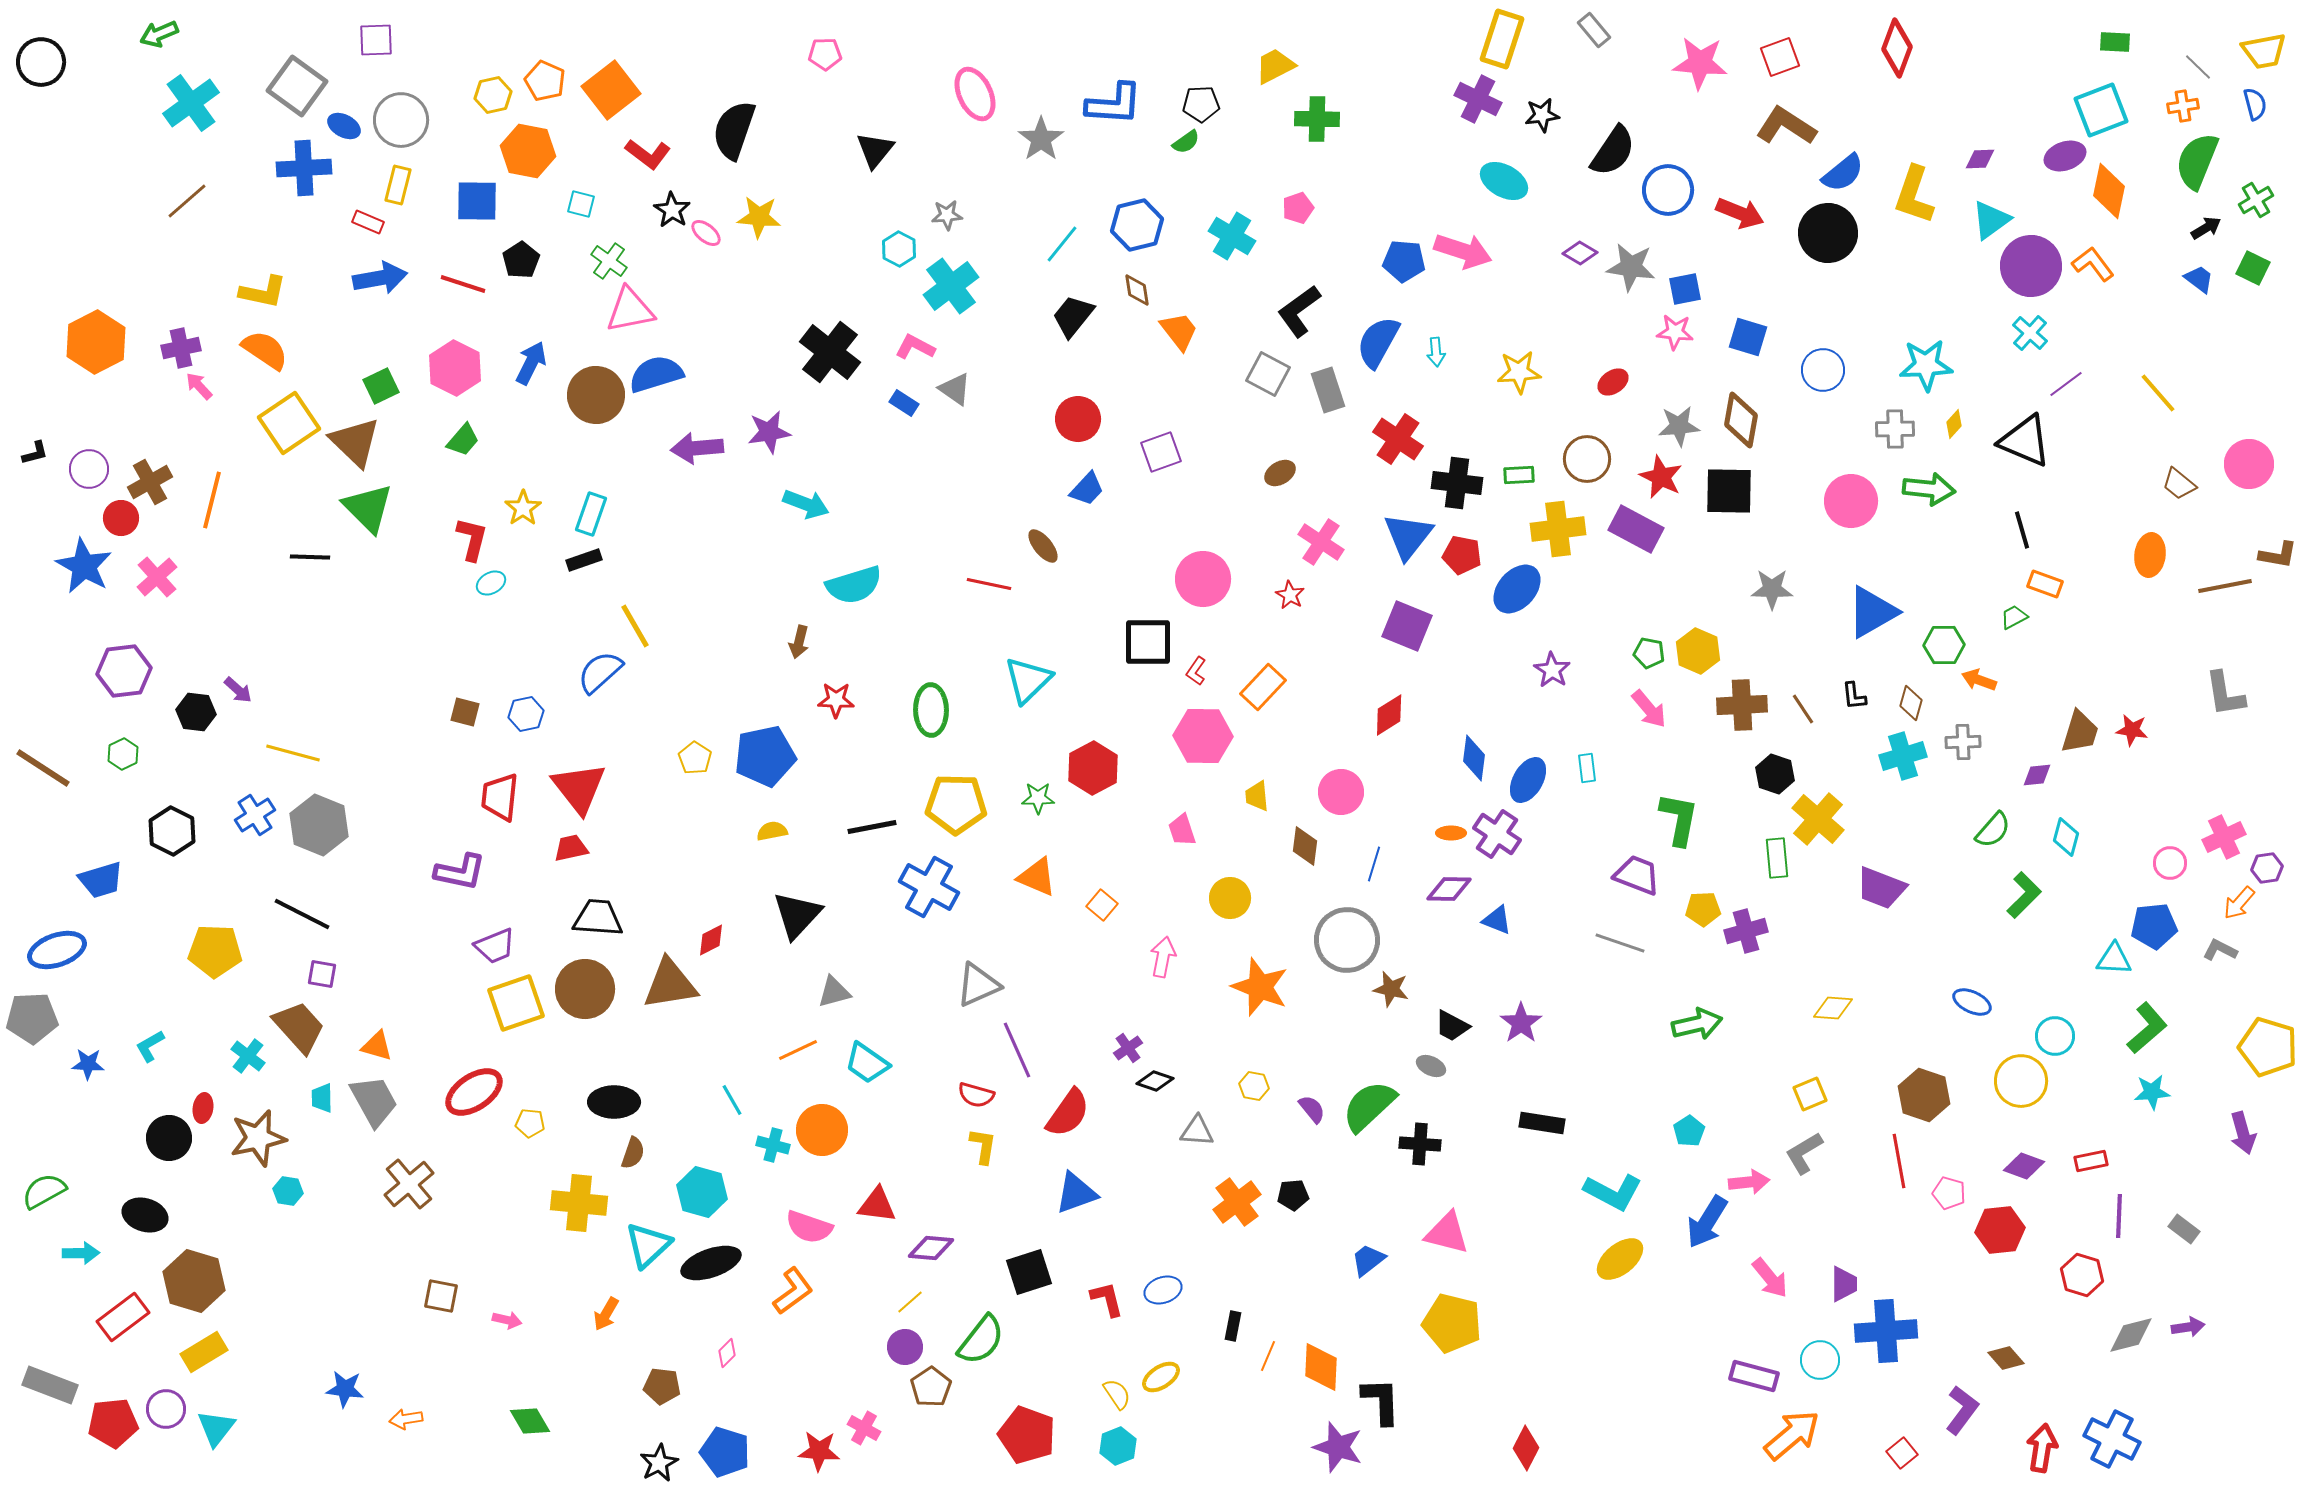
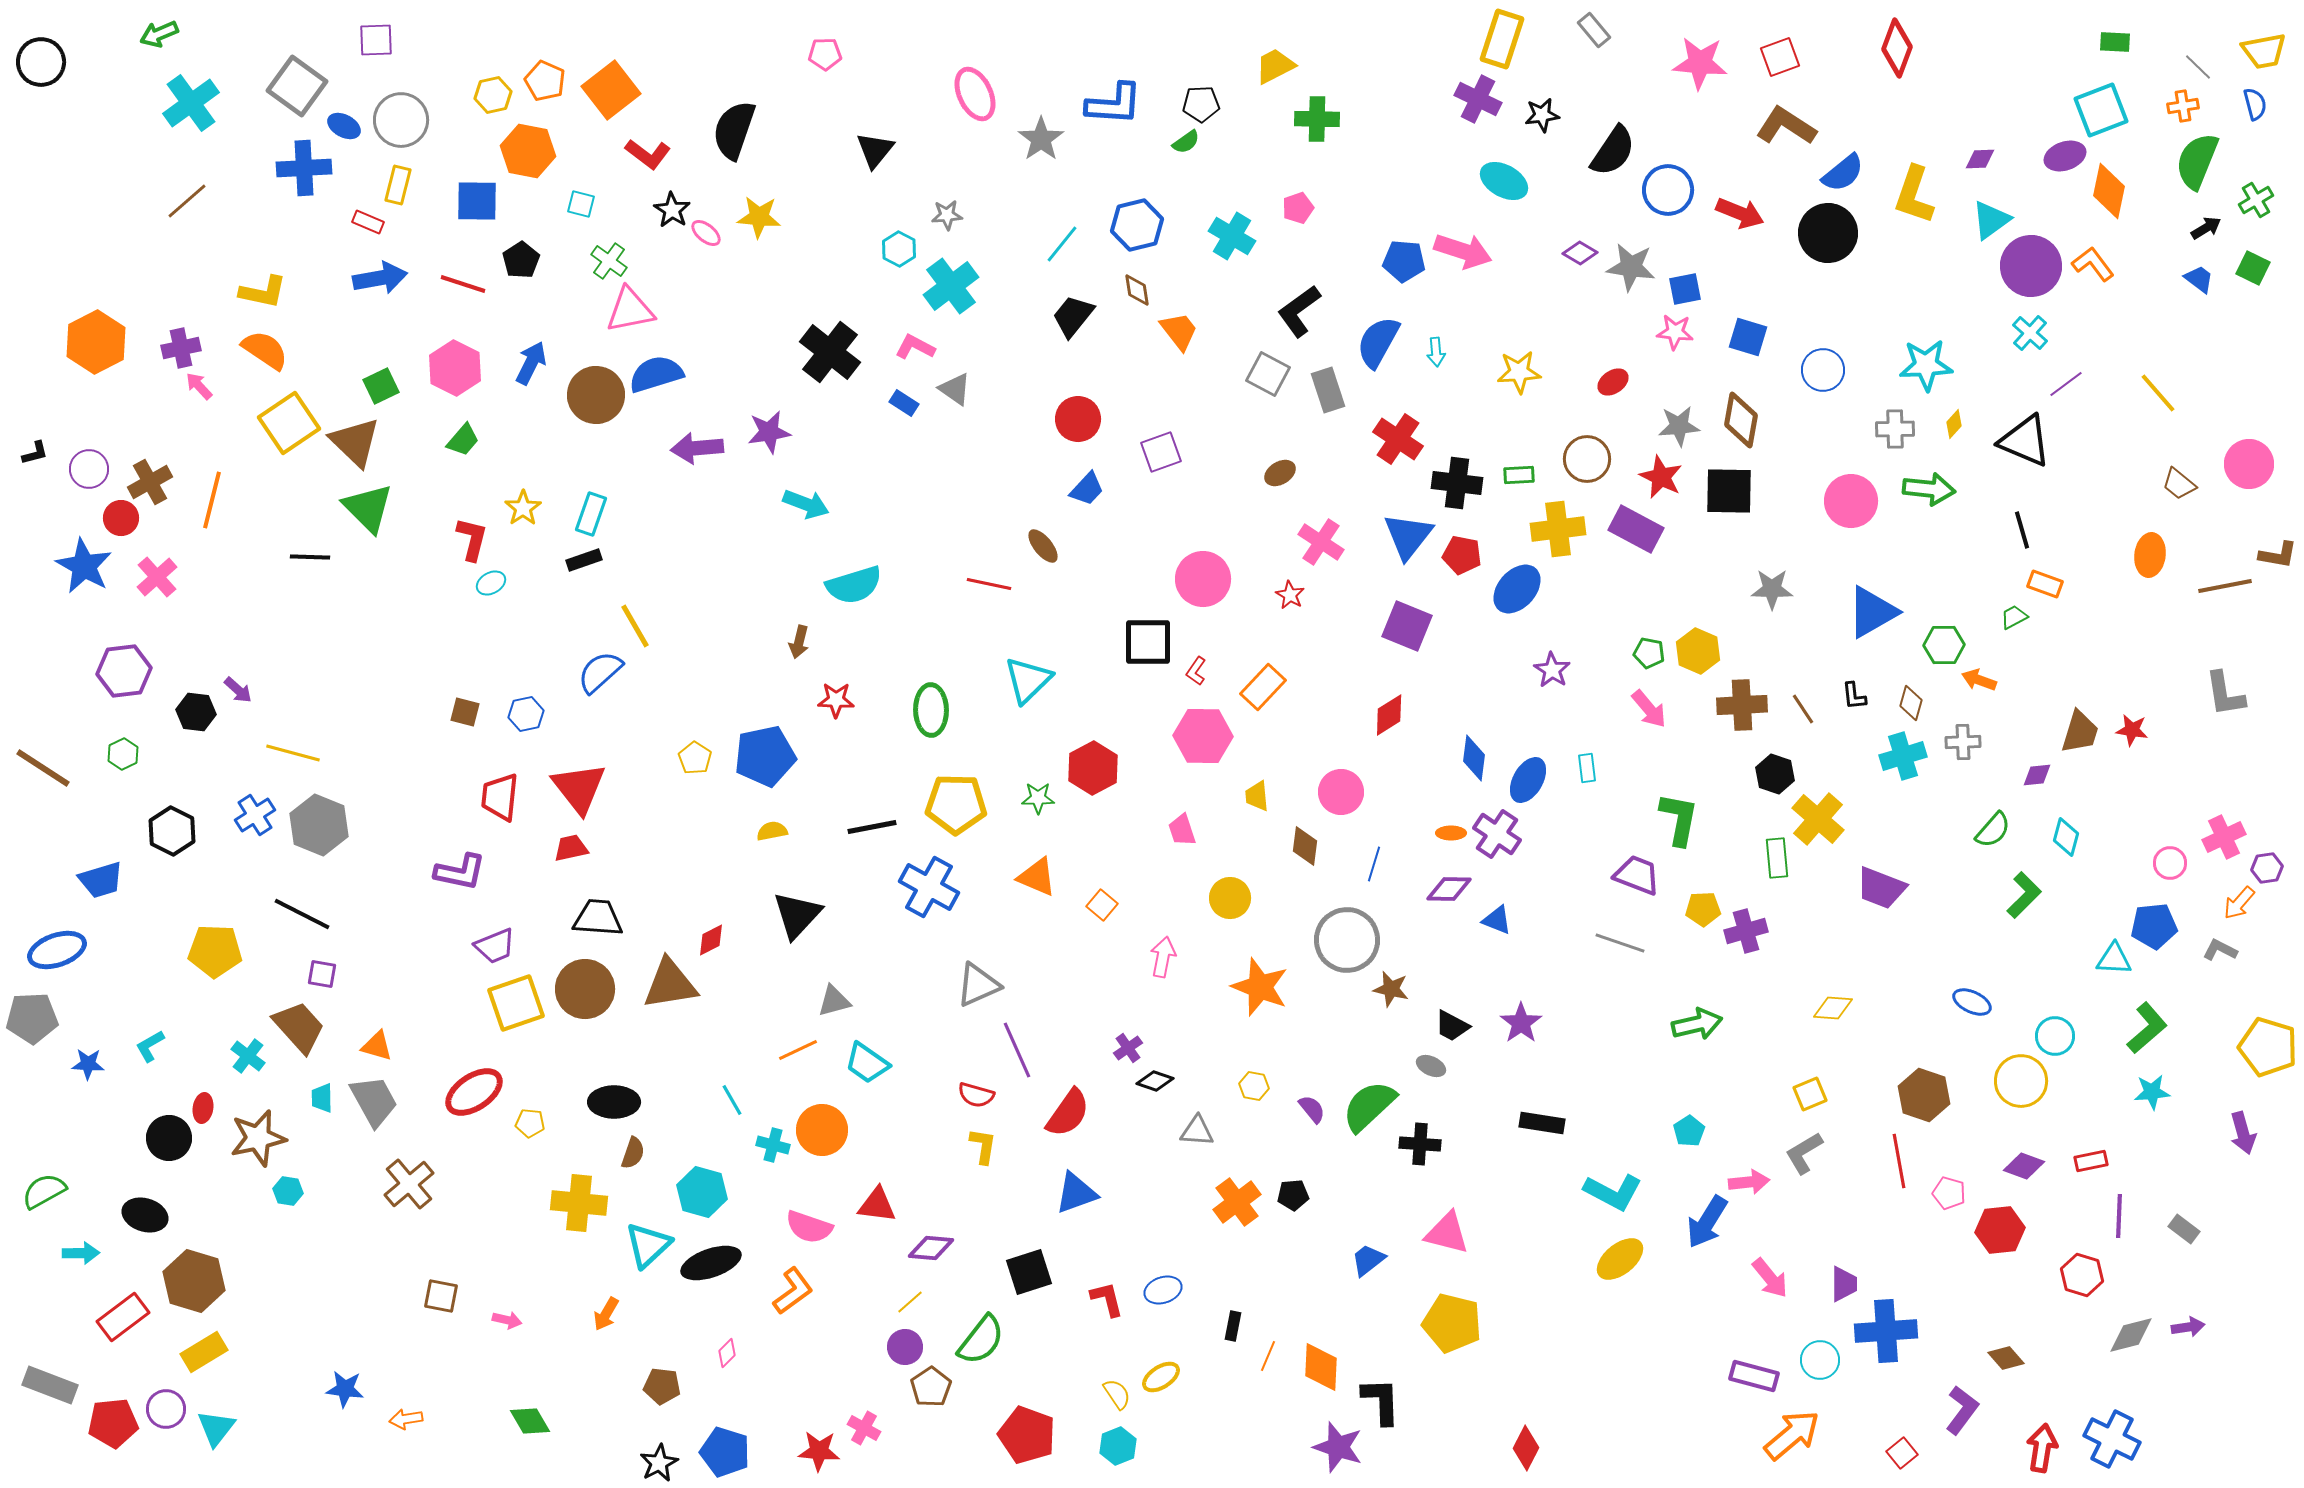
gray triangle at (834, 992): moved 9 px down
